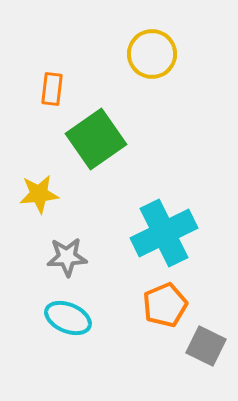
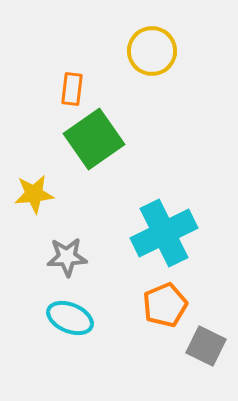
yellow circle: moved 3 px up
orange rectangle: moved 20 px right
green square: moved 2 px left
yellow star: moved 5 px left
cyan ellipse: moved 2 px right
